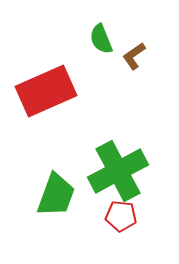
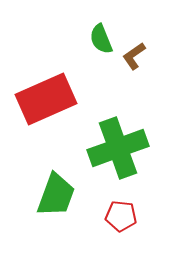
red rectangle: moved 8 px down
green cross: moved 23 px up; rotated 8 degrees clockwise
